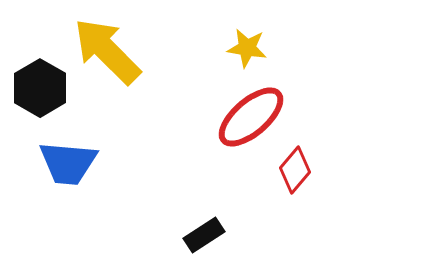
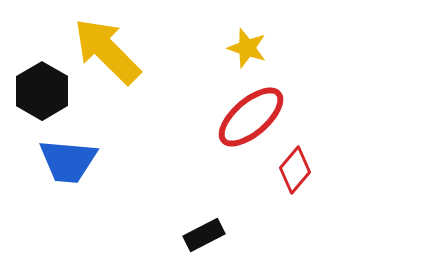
yellow star: rotated 9 degrees clockwise
black hexagon: moved 2 px right, 3 px down
blue trapezoid: moved 2 px up
black rectangle: rotated 6 degrees clockwise
